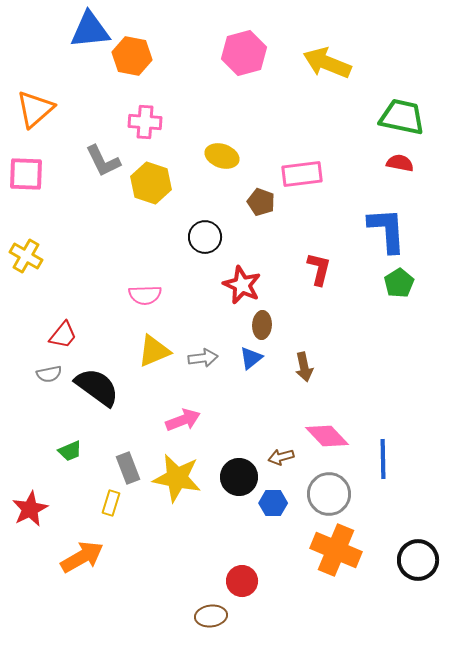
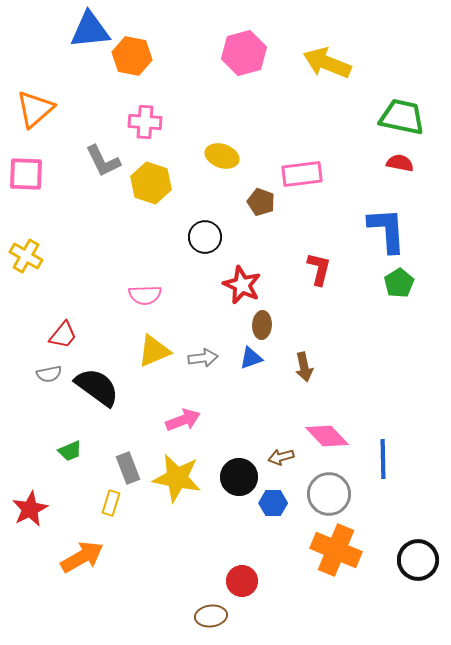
blue triangle at (251, 358): rotated 20 degrees clockwise
